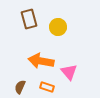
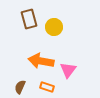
yellow circle: moved 4 px left
pink triangle: moved 1 px left, 2 px up; rotated 18 degrees clockwise
